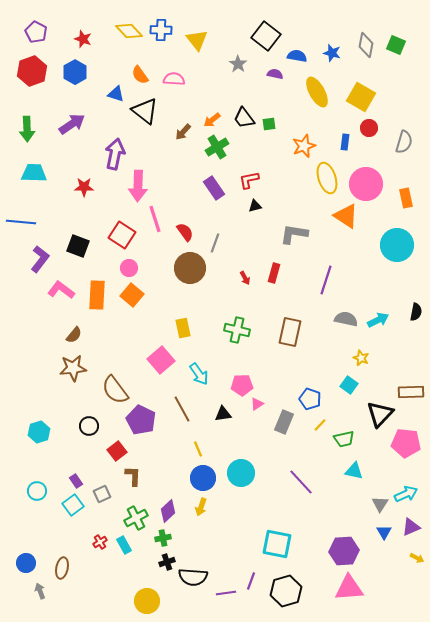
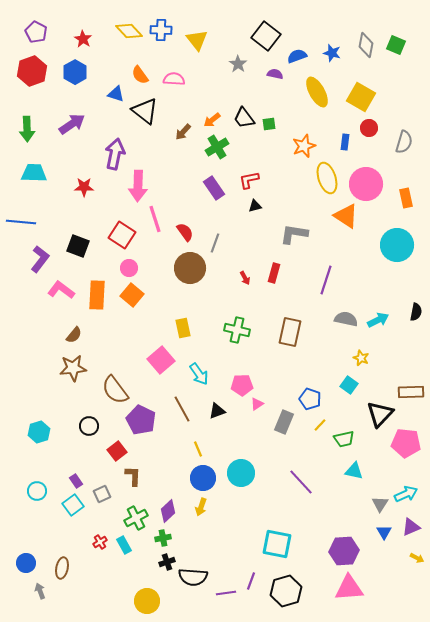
red star at (83, 39): rotated 12 degrees clockwise
blue semicircle at (297, 56): rotated 30 degrees counterclockwise
black triangle at (223, 414): moved 6 px left, 3 px up; rotated 12 degrees counterclockwise
